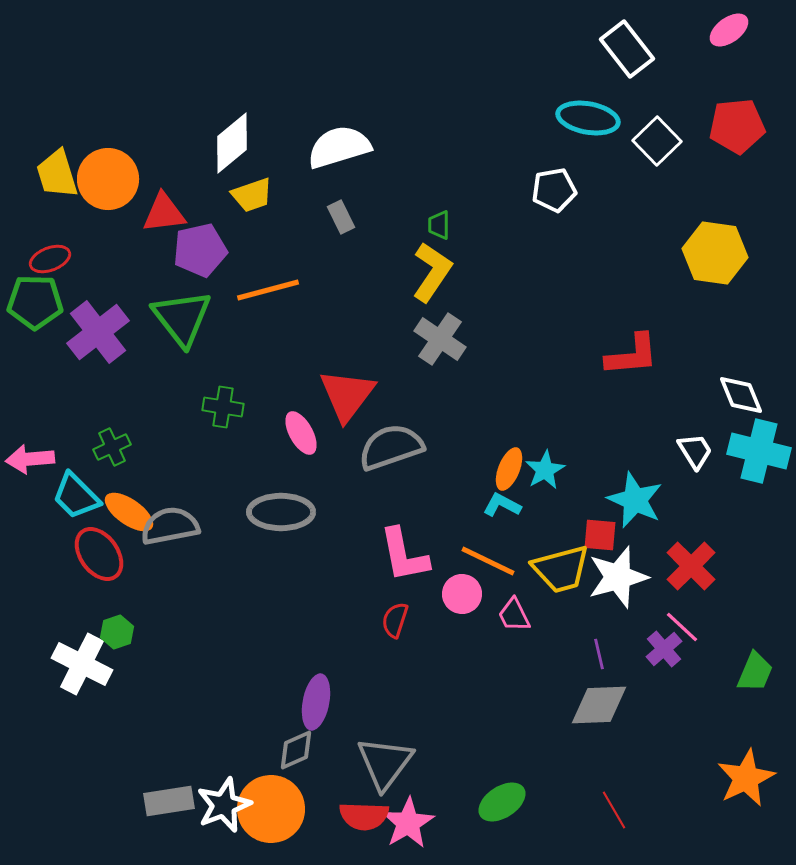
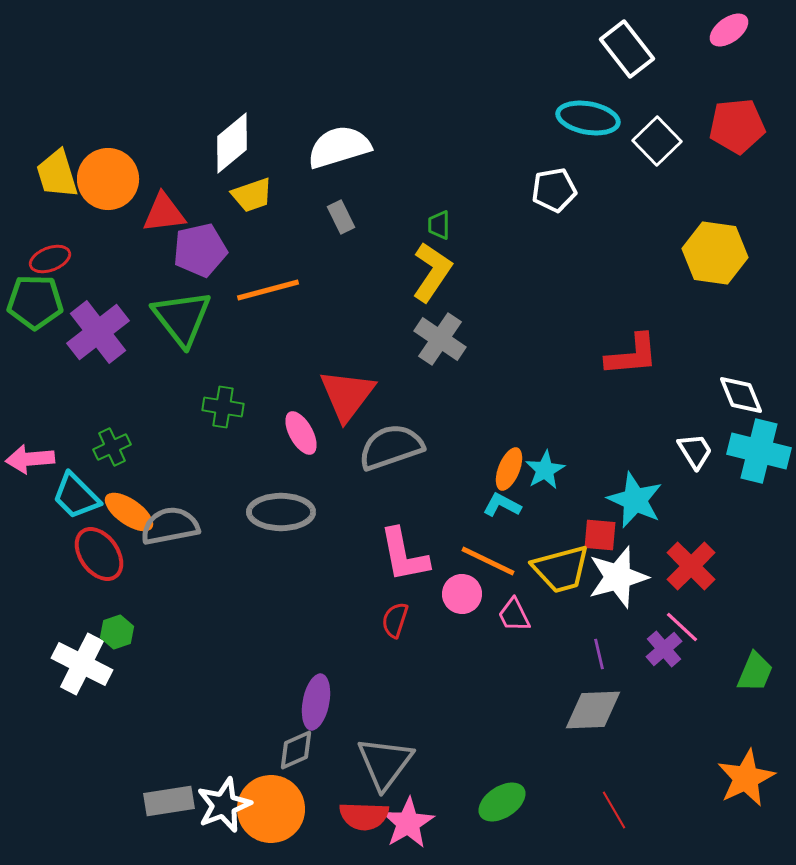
gray diamond at (599, 705): moved 6 px left, 5 px down
